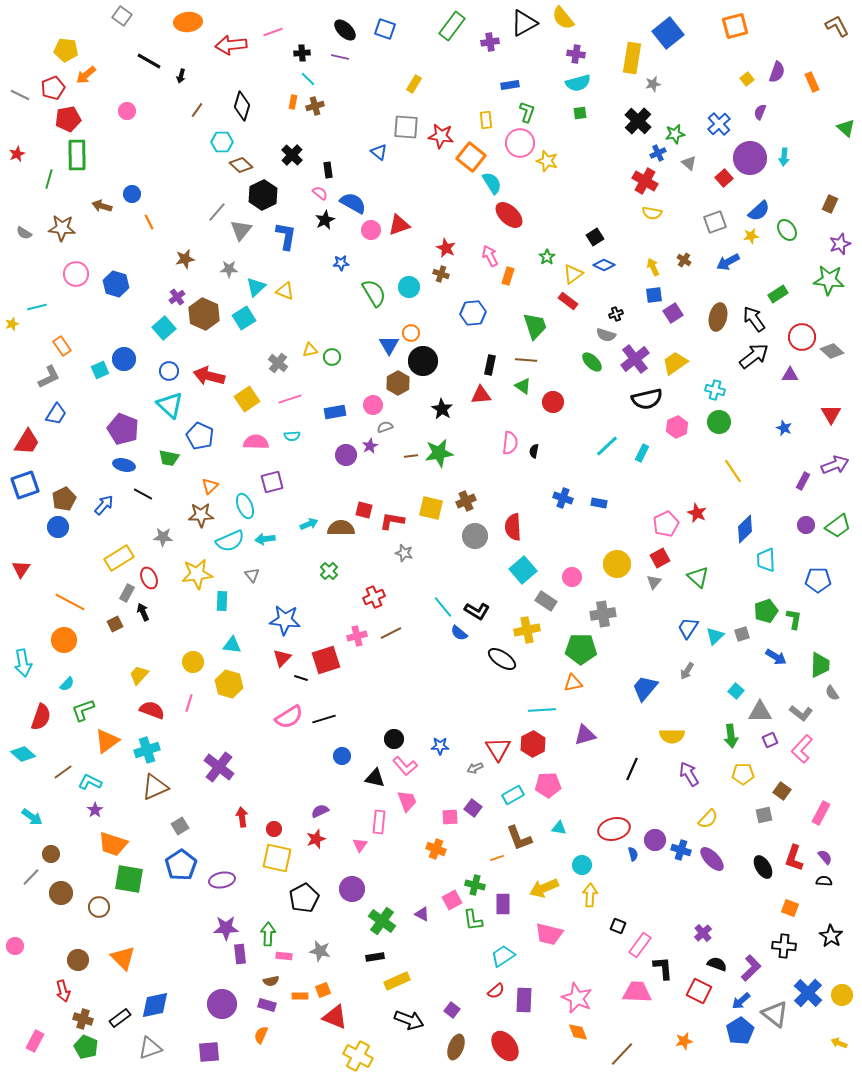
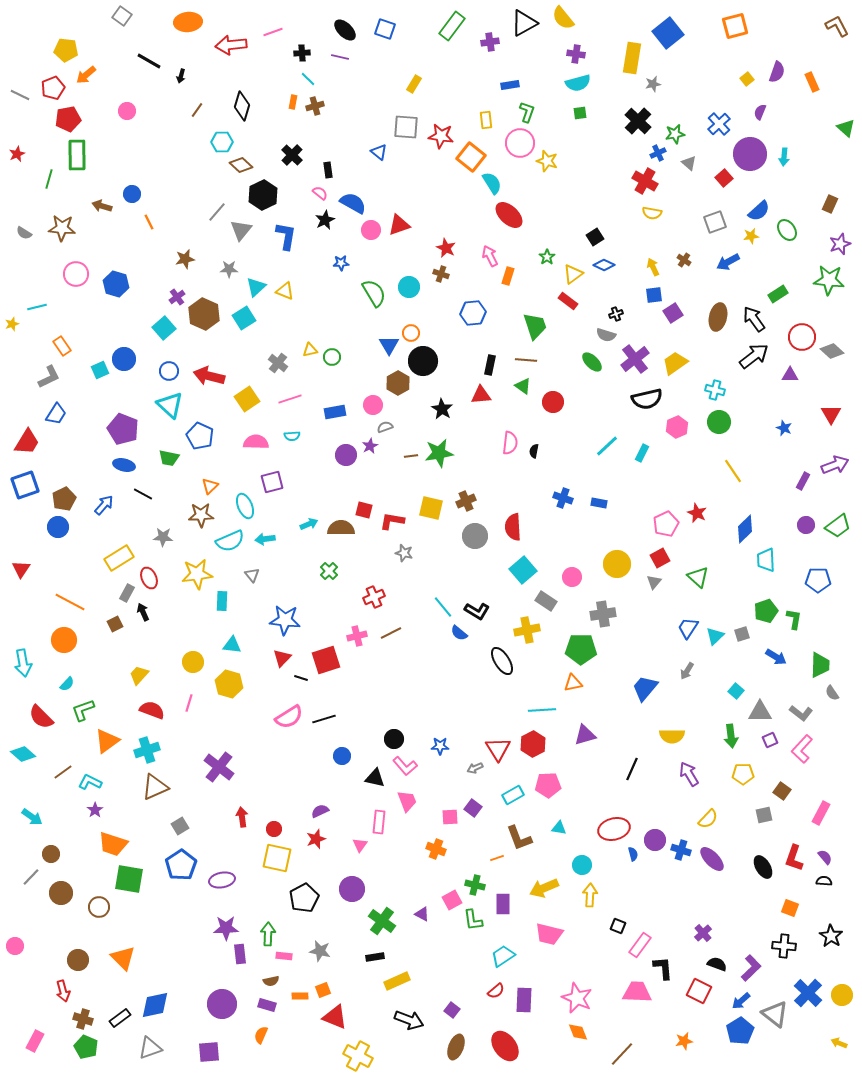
purple circle at (750, 158): moved 4 px up
black ellipse at (502, 659): moved 2 px down; rotated 24 degrees clockwise
red semicircle at (41, 717): rotated 116 degrees clockwise
